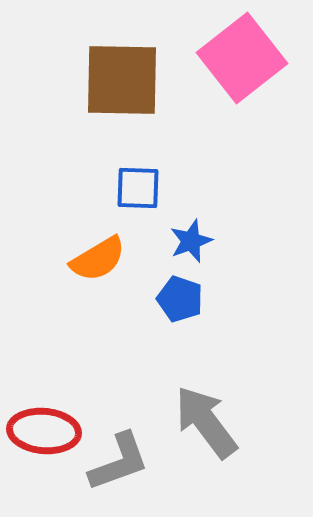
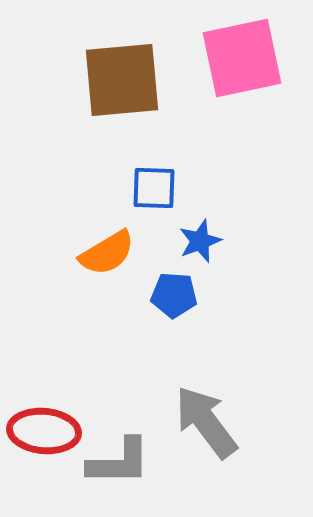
pink square: rotated 26 degrees clockwise
brown square: rotated 6 degrees counterclockwise
blue square: moved 16 px right
blue star: moved 9 px right
orange semicircle: moved 9 px right, 6 px up
blue pentagon: moved 6 px left, 4 px up; rotated 15 degrees counterclockwise
gray L-shape: rotated 20 degrees clockwise
